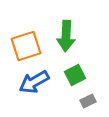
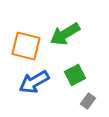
green arrow: moved 1 px left, 2 px up; rotated 56 degrees clockwise
orange square: rotated 32 degrees clockwise
gray rectangle: rotated 28 degrees counterclockwise
